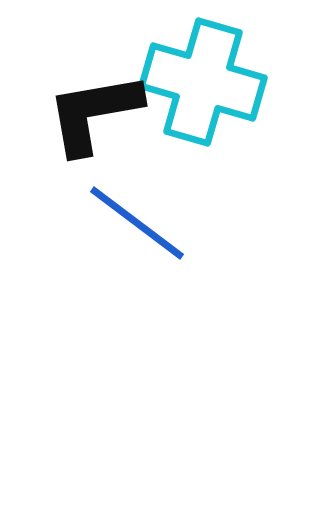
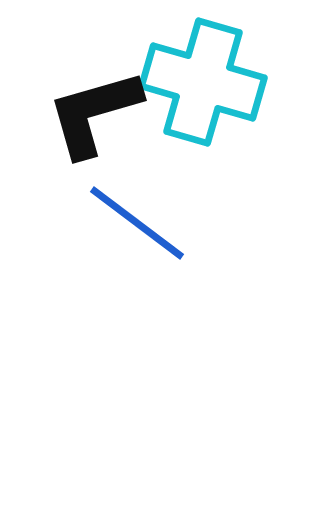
black L-shape: rotated 6 degrees counterclockwise
